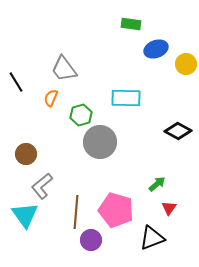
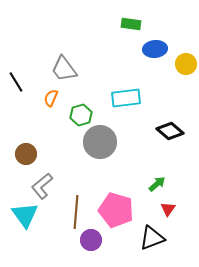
blue ellipse: moved 1 px left; rotated 15 degrees clockwise
cyan rectangle: rotated 8 degrees counterclockwise
black diamond: moved 8 px left; rotated 12 degrees clockwise
red triangle: moved 1 px left, 1 px down
